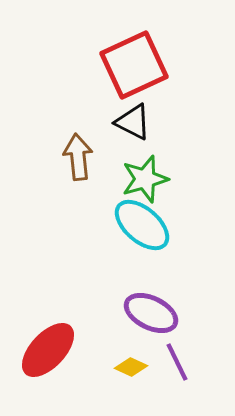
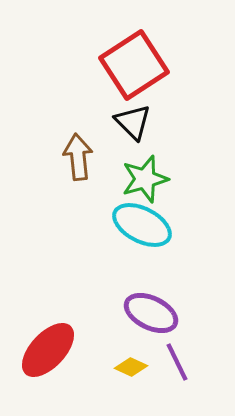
red square: rotated 8 degrees counterclockwise
black triangle: rotated 18 degrees clockwise
cyan ellipse: rotated 14 degrees counterclockwise
